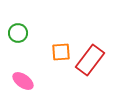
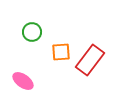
green circle: moved 14 px right, 1 px up
